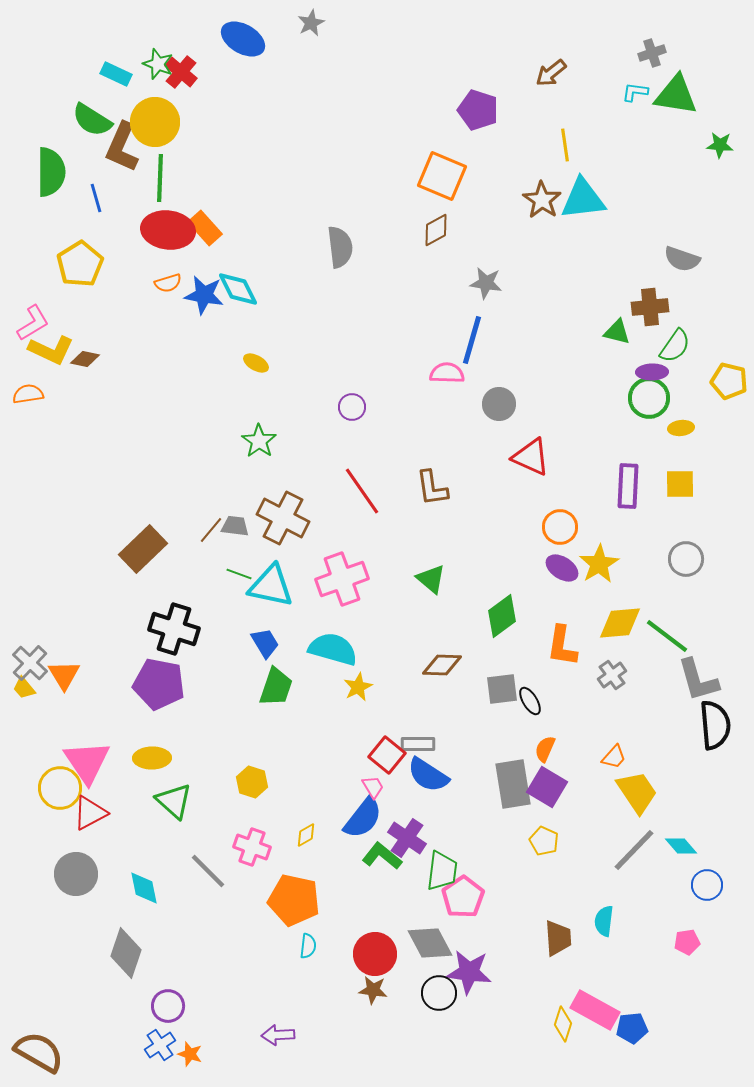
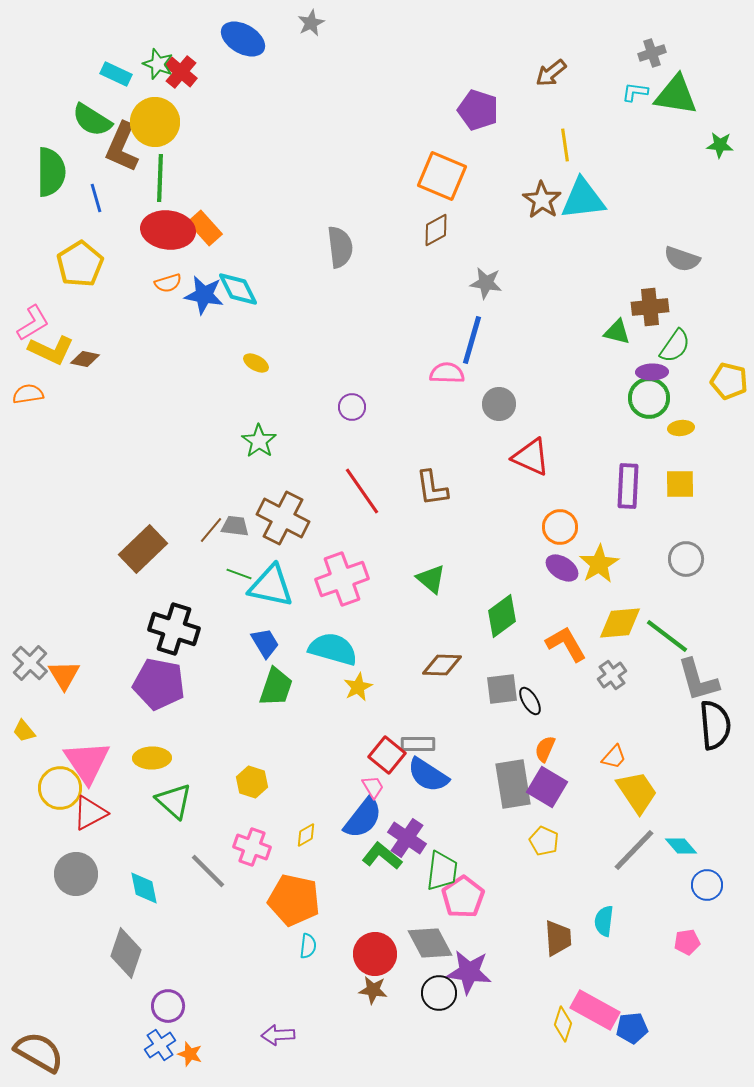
orange L-shape at (562, 646): moved 4 px right, 2 px up; rotated 141 degrees clockwise
yellow trapezoid at (24, 688): moved 43 px down
